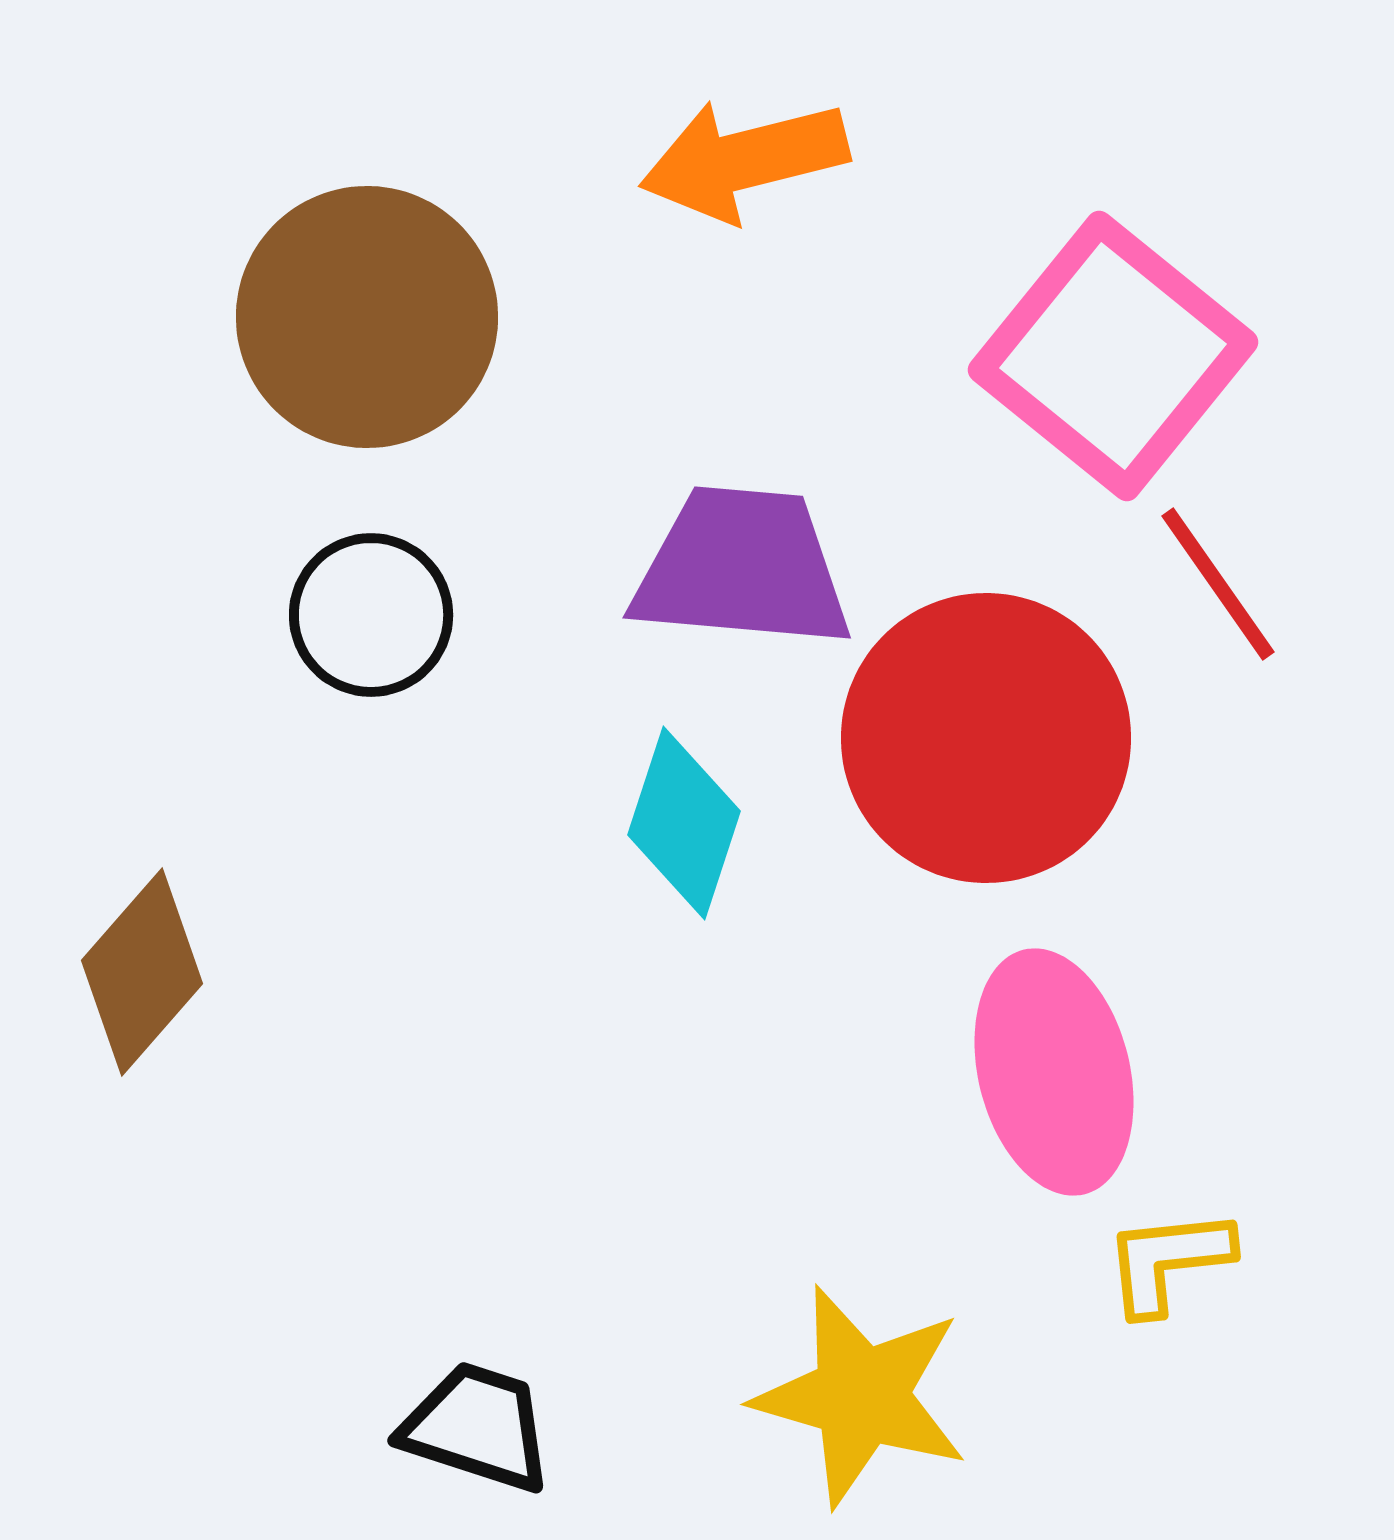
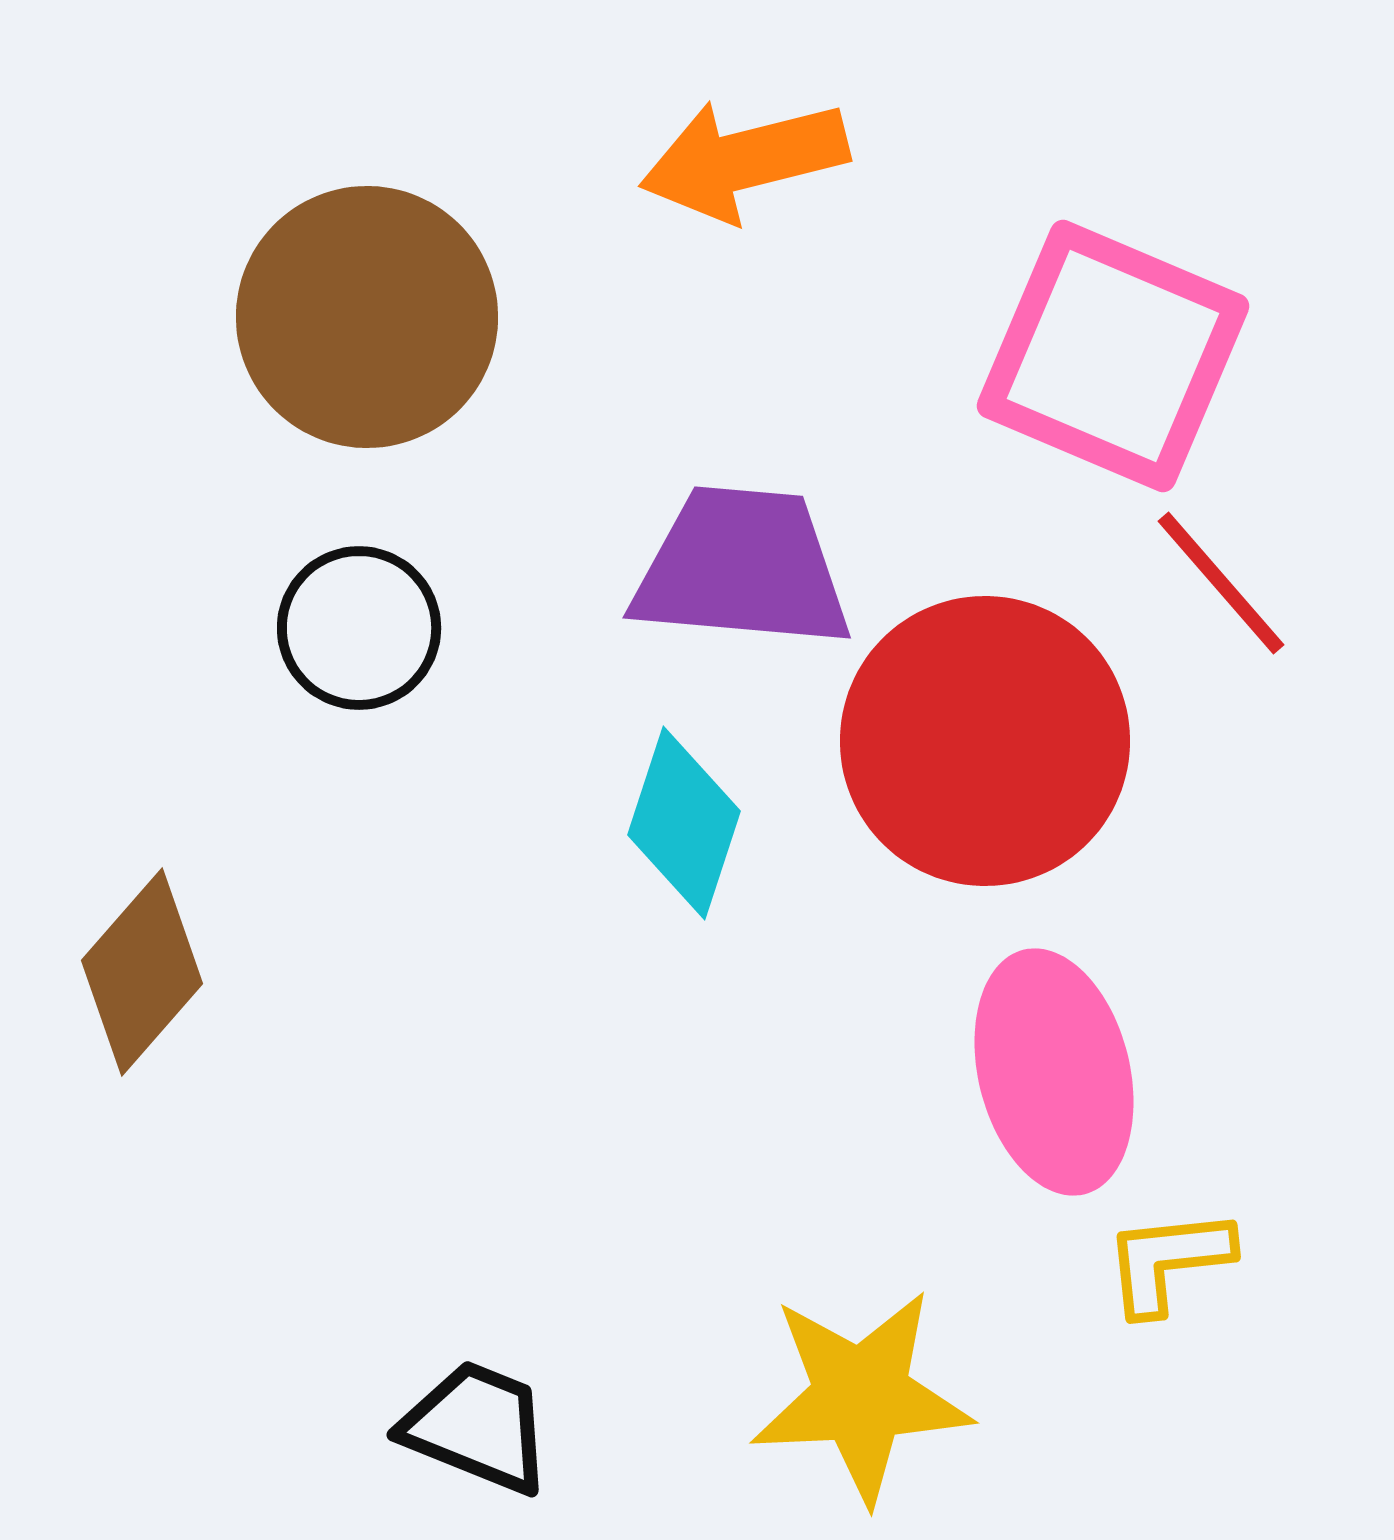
pink square: rotated 16 degrees counterclockwise
red line: moved 3 px right, 1 px up; rotated 6 degrees counterclockwise
black circle: moved 12 px left, 13 px down
red circle: moved 1 px left, 3 px down
yellow star: rotated 19 degrees counterclockwise
black trapezoid: rotated 4 degrees clockwise
